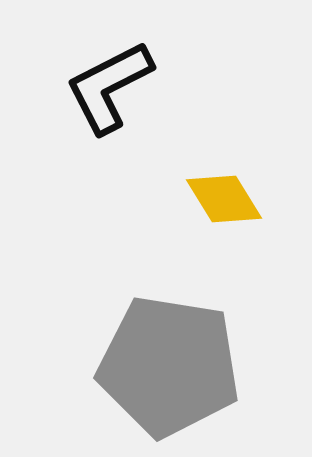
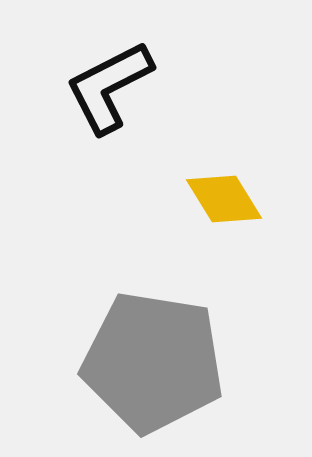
gray pentagon: moved 16 px left, 4 px up
